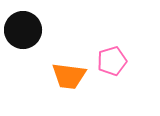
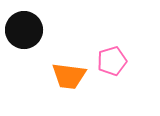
black circle: moved 1 px right
